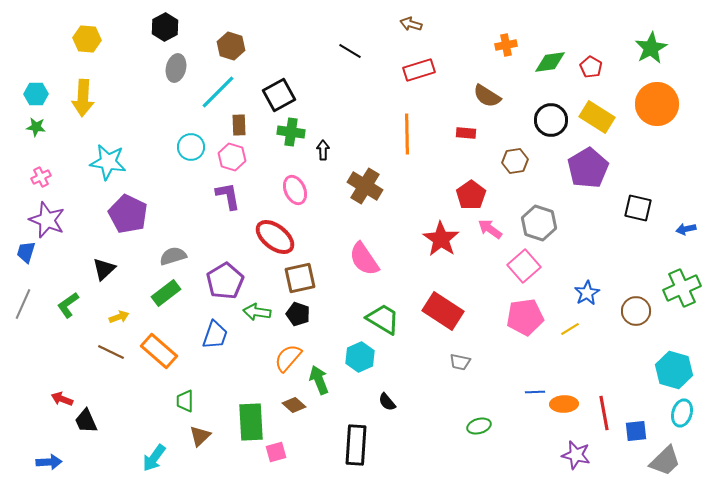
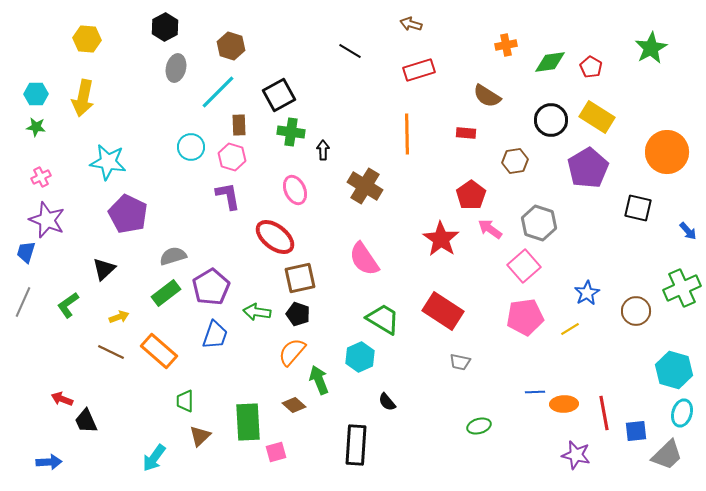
yellow arrow at (83, 98): rotated 9 degrees clockwise
orange circle at (657, 104): moved 10 px right, 48 px down
blue arrow at (686, 229): moved 2 px right, 2 px down; rotated 120 degrees counterclockwise
purple pentagon at (225, 281): moved 14 px left, 6 px down
gray line at (23, 304): moved 2 px up
orange semicircle at (288, 358): moved 4 px right, 6 px up
green rectangle at (251, 422): moved 3 px left
gray trapezoid at (665, 461): moved 2 px right, 6 px up
